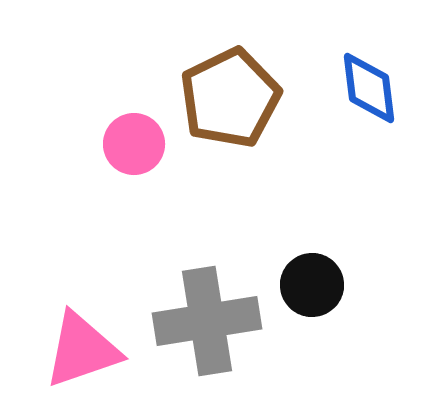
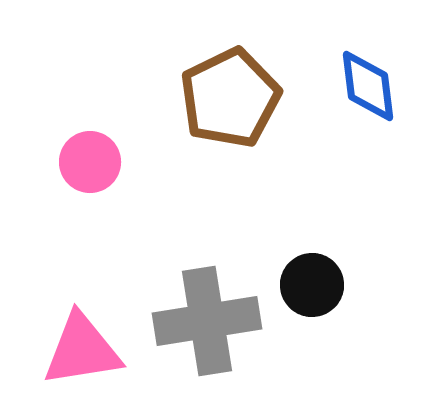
blue diamond: moved 1 px left, 2 px up
pink circle: moved 44 px left, 18 px down
pink triangle: rotated 10 degrees clockwise
